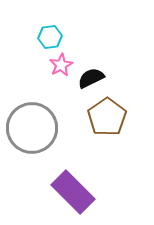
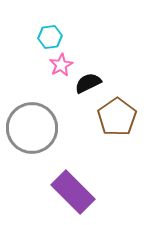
black semicircle: moved 3 px left, 5 px down
brown pentagon: moved 10 px right
